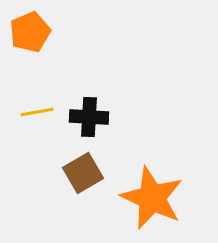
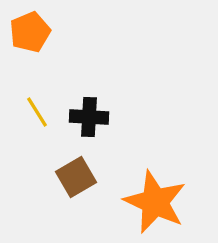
yellow line: rotated 68 degrees clockwise
brown square: moved 7 px left, 4 px down
orange star: moved 3 px right, 4 px down
